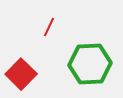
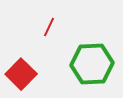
green hexagon: moved 2 px right
